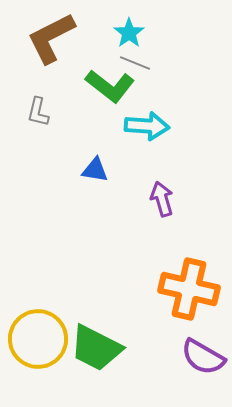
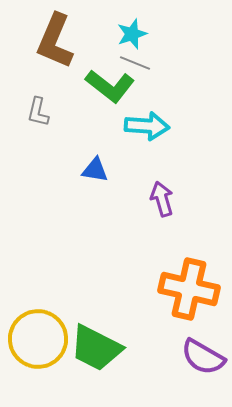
cyan star: moved 3 px right, 1 px down; rotated 16 degrees clockwise
brown L-shape: moved 4 px right, 3 px down; rotated 40 degrees counterclockwise
